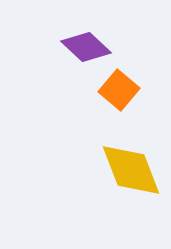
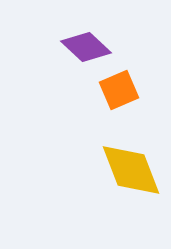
orange square: rotated 27 degrees clockwise
